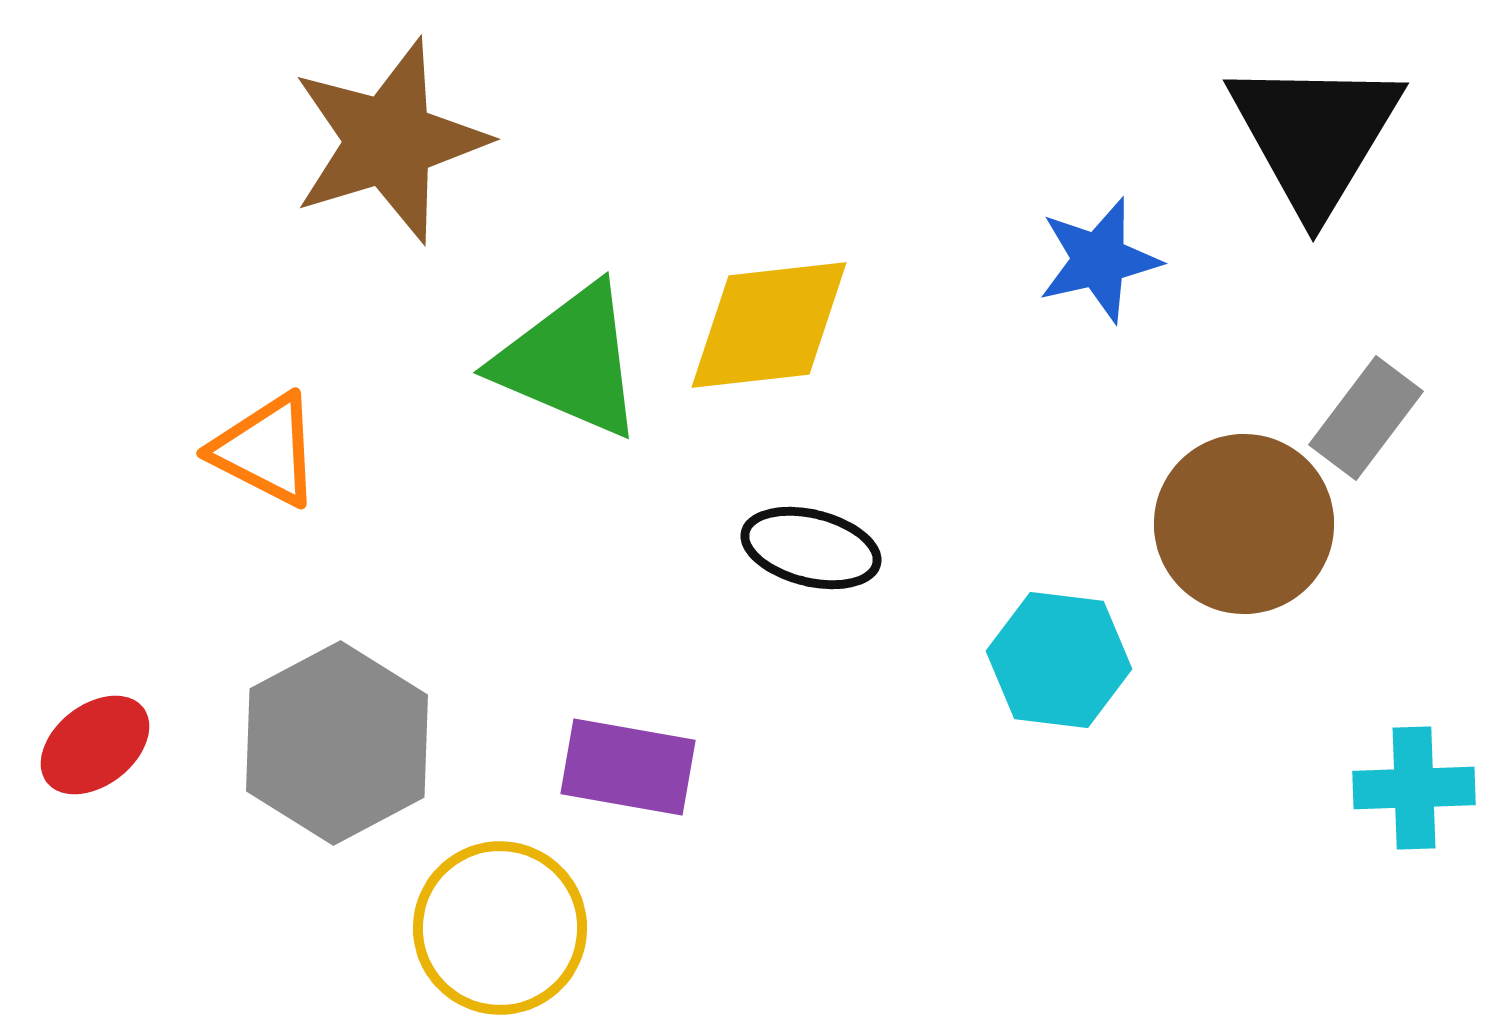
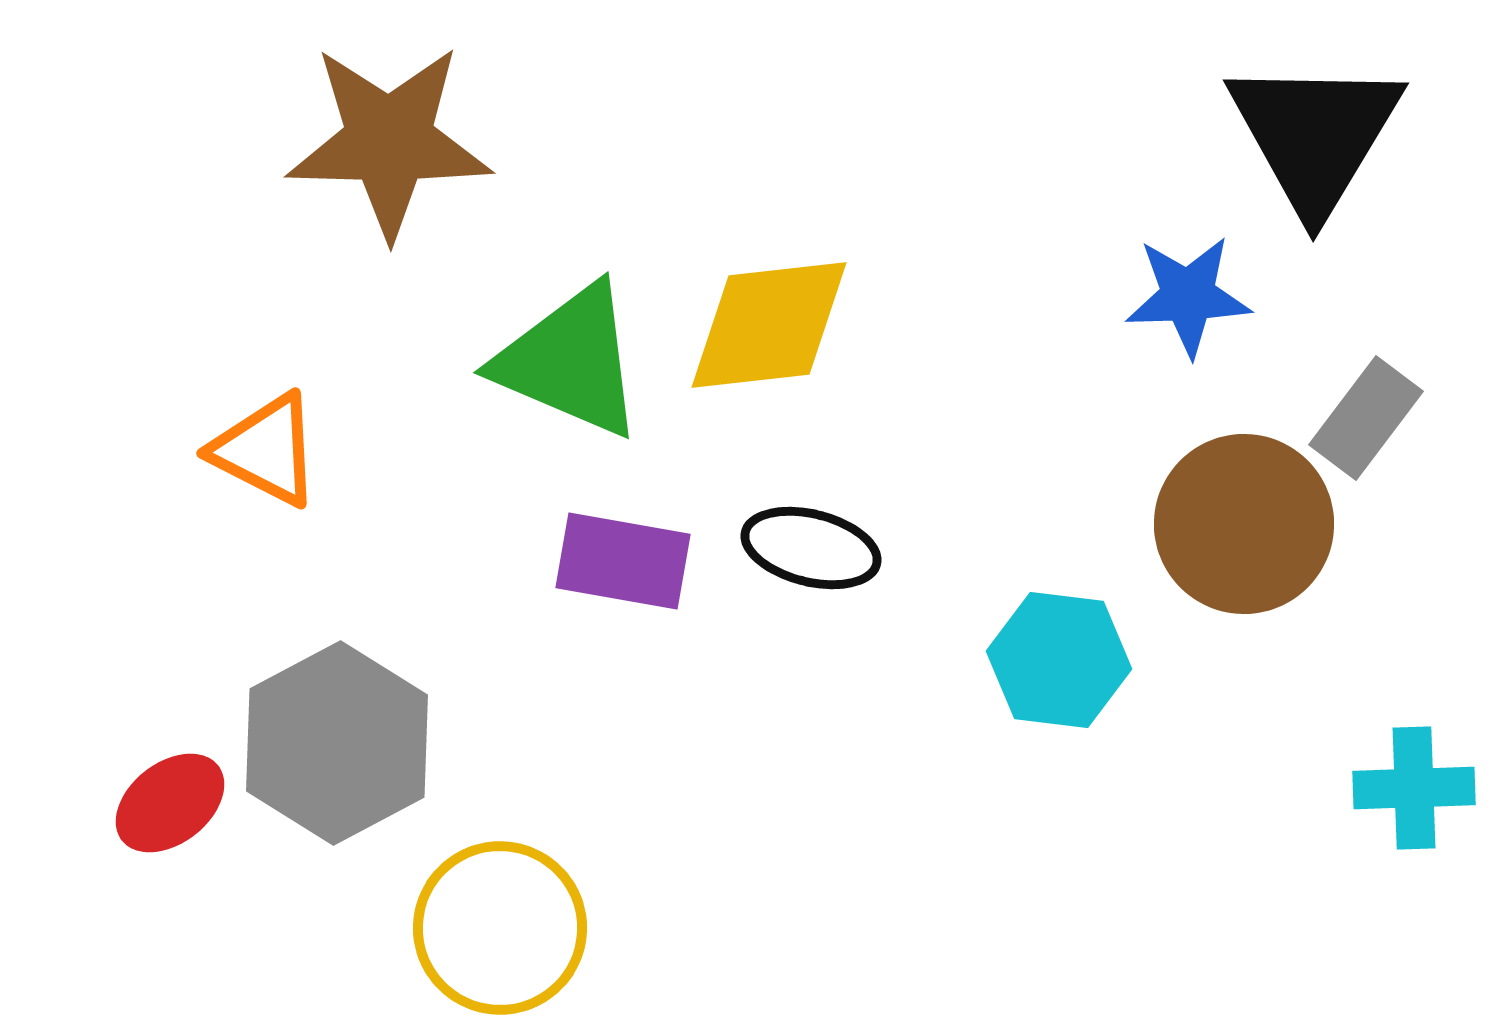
brown star: rotated 18 degrees clockwise
blue star: moved 89 px right, 36 px down; rotated 11 degrees clockwise
red ellipse: moved 75 px right, 58 px down
purple rectangle: moved 5 px left, 206 px up
